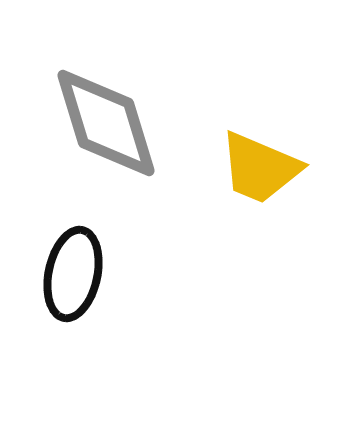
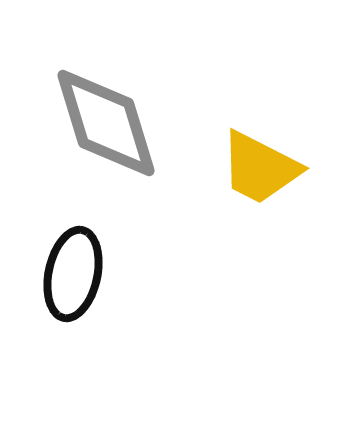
yellow trapezoid: rotated 4 degrees clockwise
